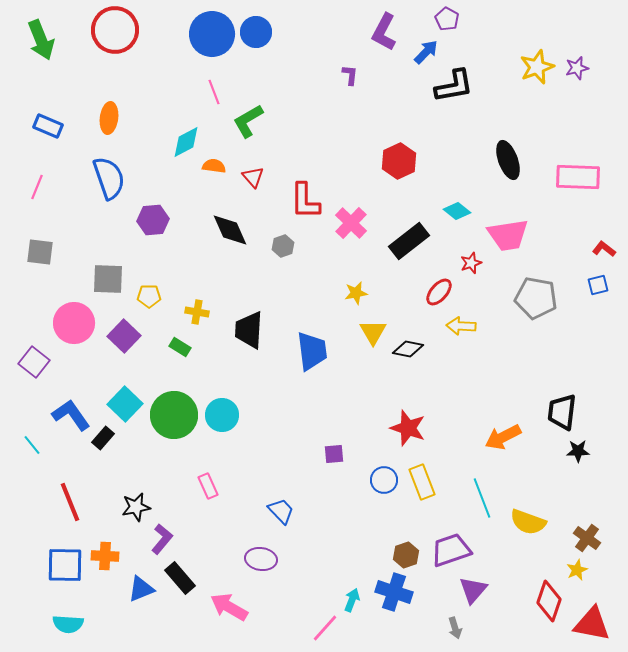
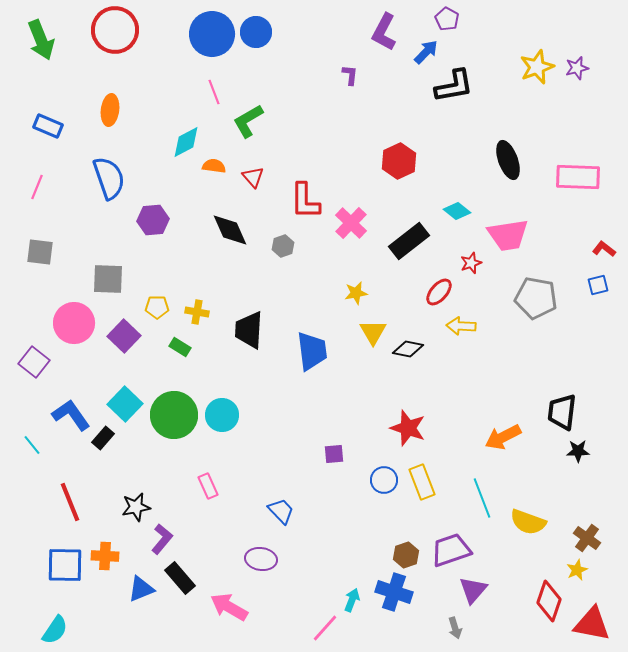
orange ellipse at (109, 118): moved 1 px right, 8 px up
yellow pentagon at (149, 296): moved 8 px right, 11 px down
cyan semicircle at (68, 624): moved 13 px left, 6 px down; rotated 60 degrees counterclockwise
